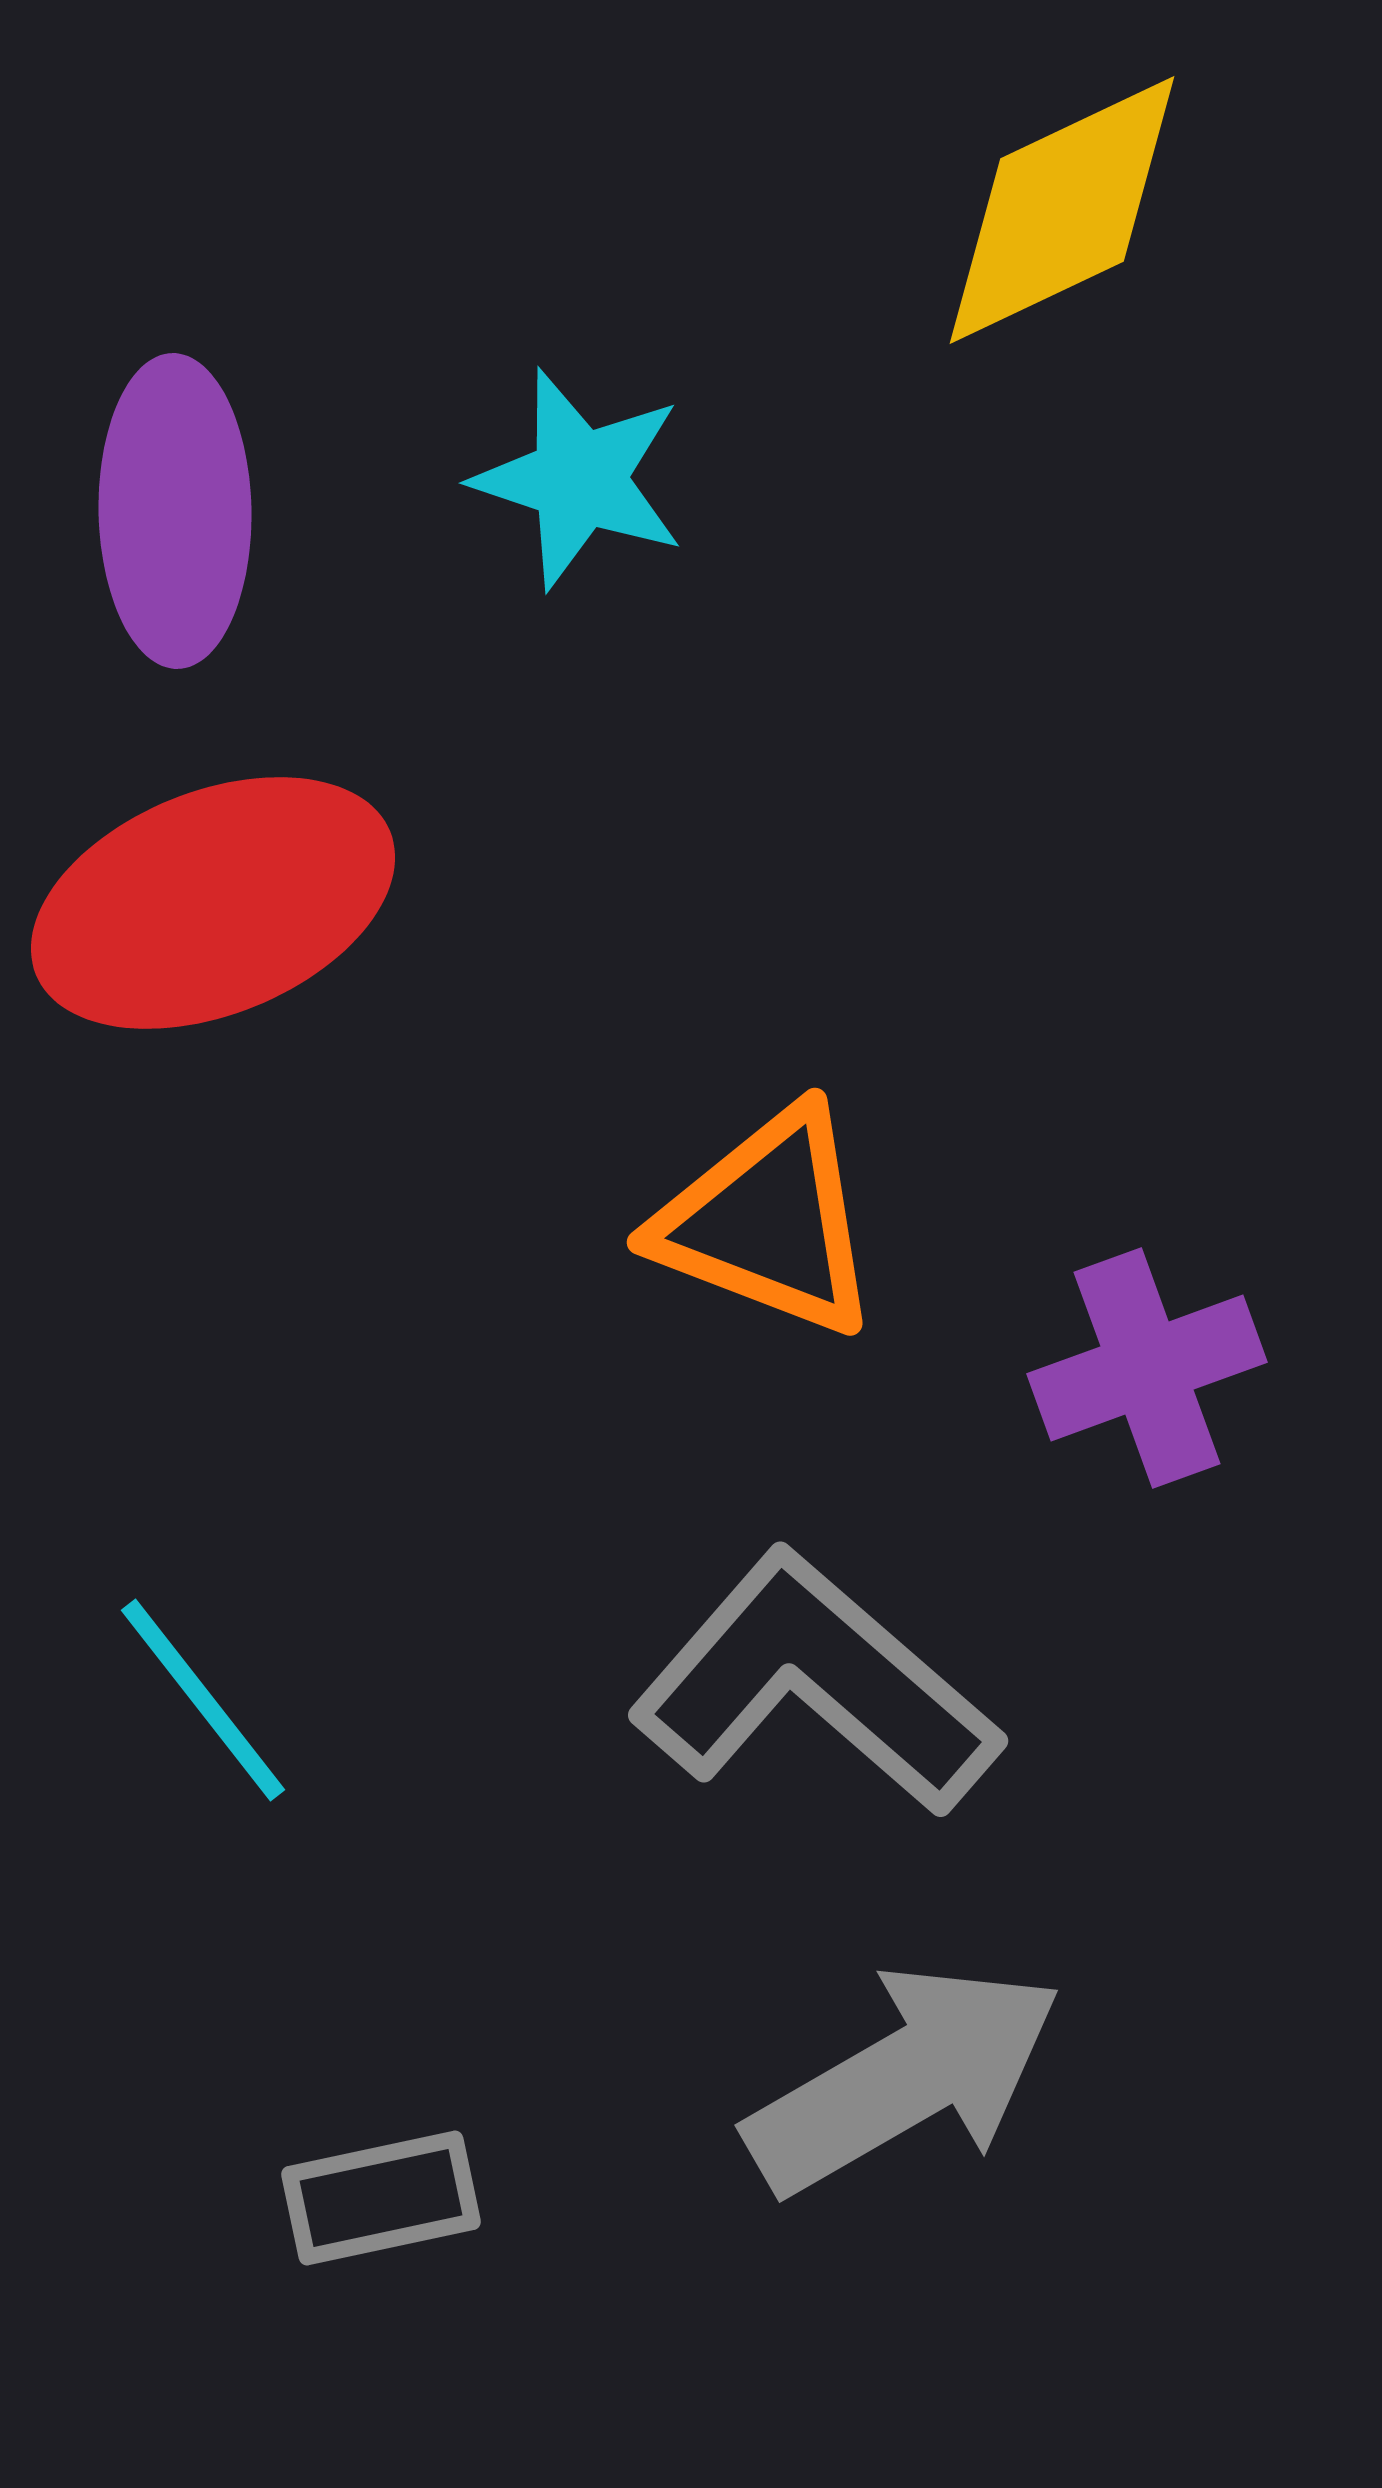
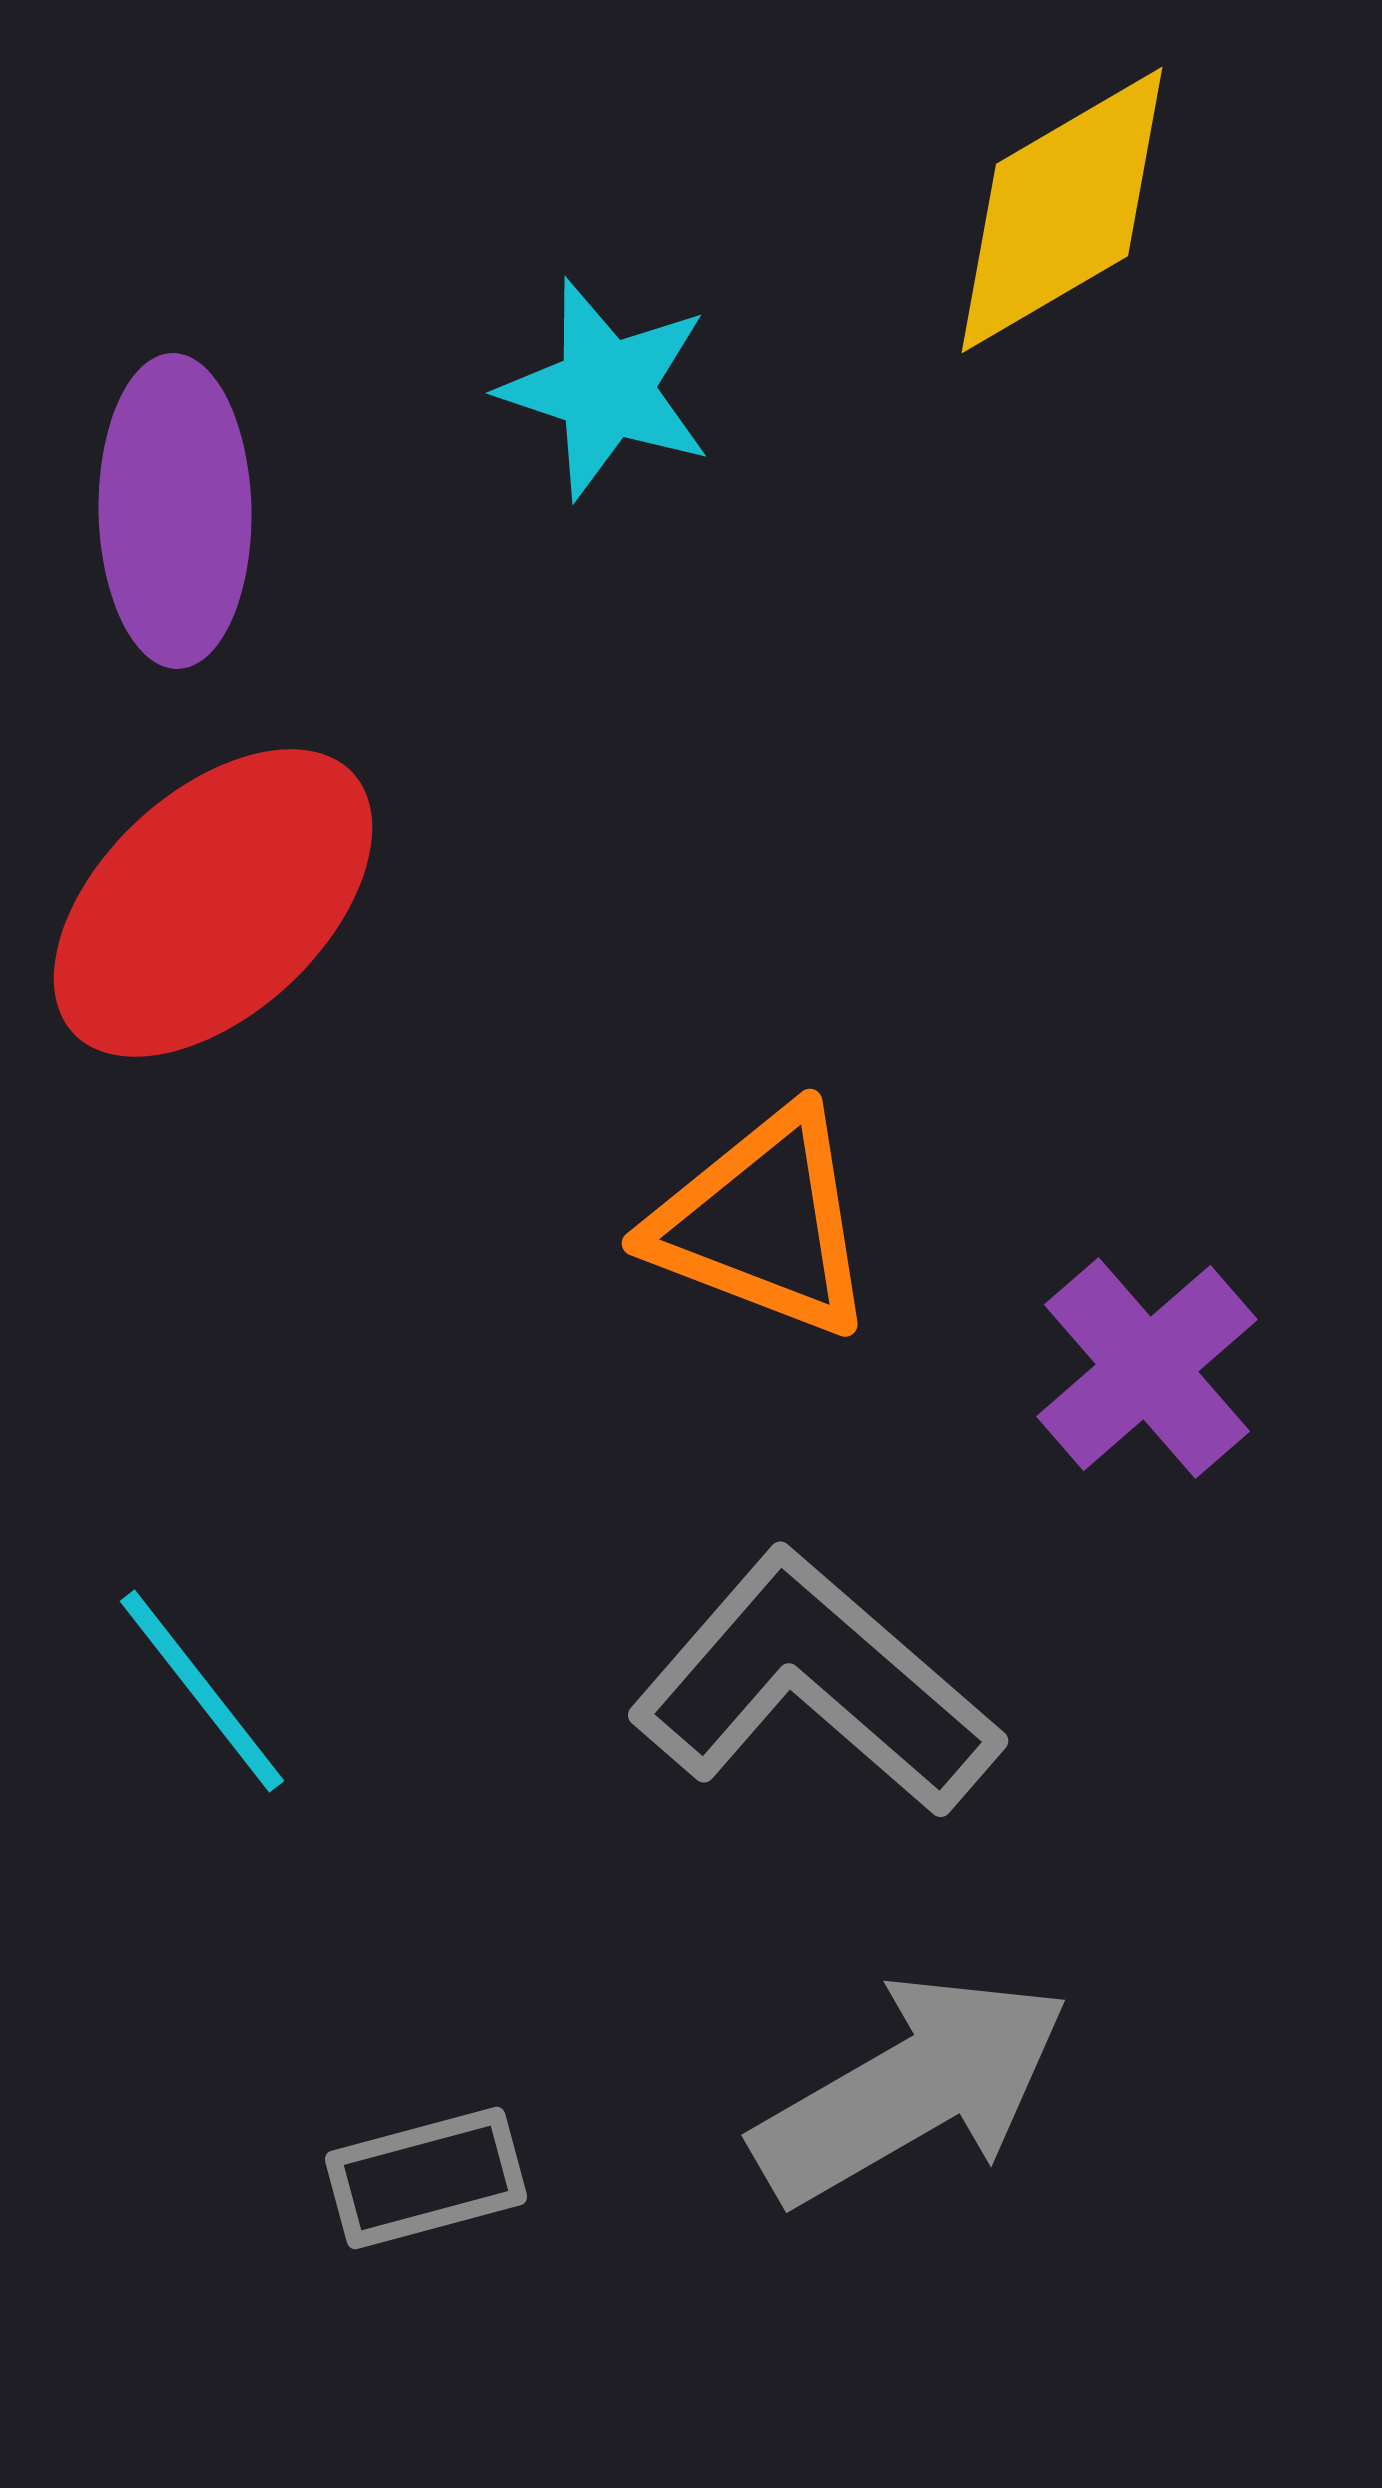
yellow diamond: rotated 5 degrees counterclockwise
cyan star: moved 27 px right, 90 px up
red ellipse: rotated 21 degrees counterclockwise
orange triangle: moved 5 px left, 1 px down
purple cross: rotated 21 degrees counterclockwise
cyan line: moved 1 px left, 9 px up
gray arrow: moved 7 px right, 10 px down
gray rectangle: moved 45 px right, 20 px up; rotated 3 degrees counterclockwise
